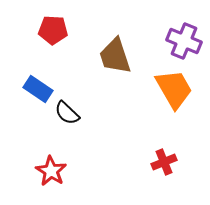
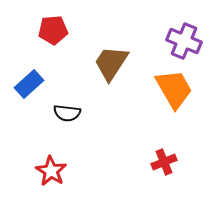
red pentagon: rotated 8 degrees counterclockwise
brown trapezoid: moved 4 px left, 7 px down; rotated 51 degrees clockwise
blue rectangle: moved 9 px left, 5 px up; rotated 76 degrees counterclockwise
black semicircle: rotated 36 degrees counterclockwise
